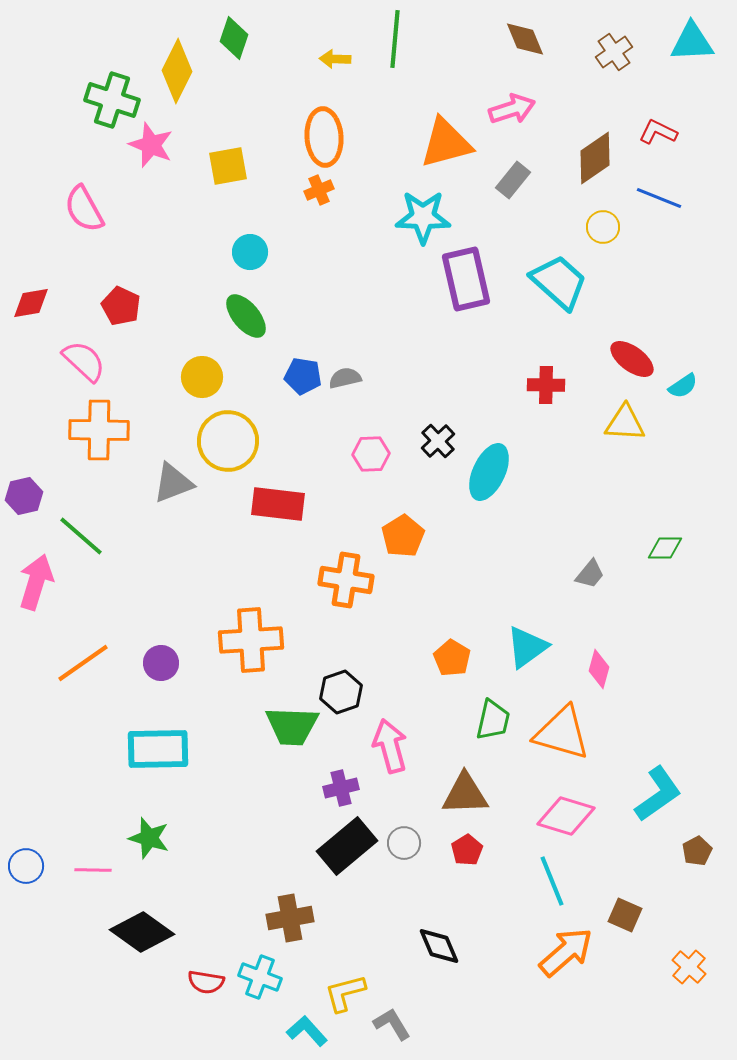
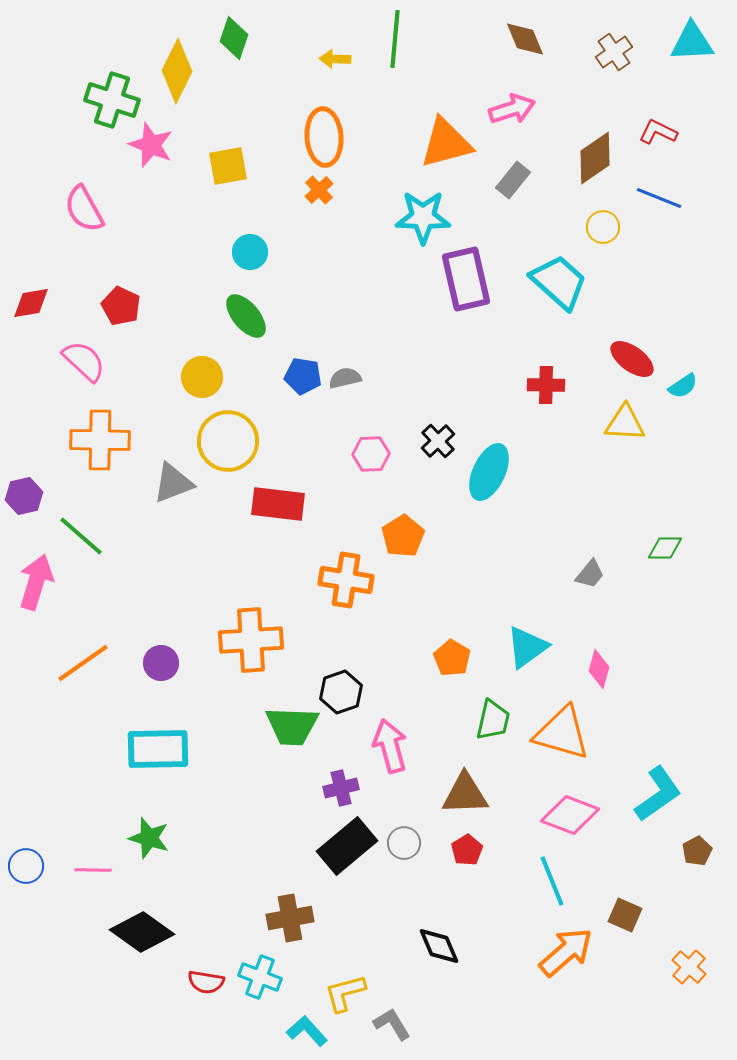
orange cross at (319, 190): rotated 20 degrees counterclockwise
orange cross at (99, 430): moved 1 px right, 10 px down
pink diamond at (566, 816): moved 4 px right, 1 px up; rotated 4 degrees clockwise
